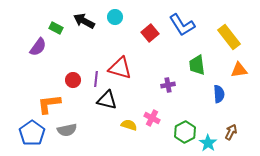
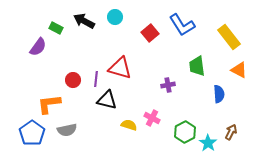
green trapezoid: moved 1 px down
orange triangle: rotated 36 degrees clockwise
